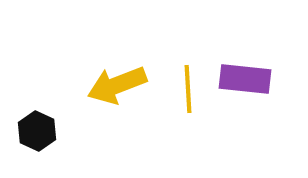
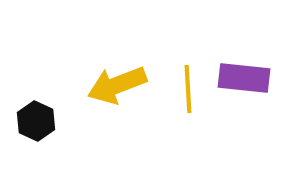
purple rectangle: moved 1 px left, 1 px up
black hexagon: moved 1 px left, 10 px up
